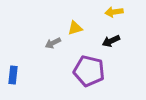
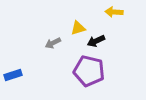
yellow arrow: rotated 12 degrees clockwise
yellow triangle: moved 3 px right
black arrow: moved 15 px left
blue rectangle: rotated 66 degrees clockwise
